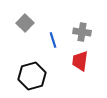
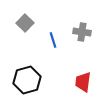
red trapezoid: moved 3 px right, 21 px down
black hexagon: moved 5 px left, 4 px down
